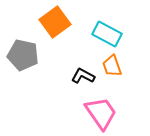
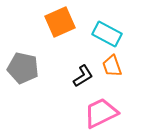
orange square: moved 5 px right; rotated 12 degrees clockwise
gray pentagon: moved 13 px down
black L-shape: rotated 120 degrees clockwise
pink trapezoid: rotated 81 degrees counterclockwise
